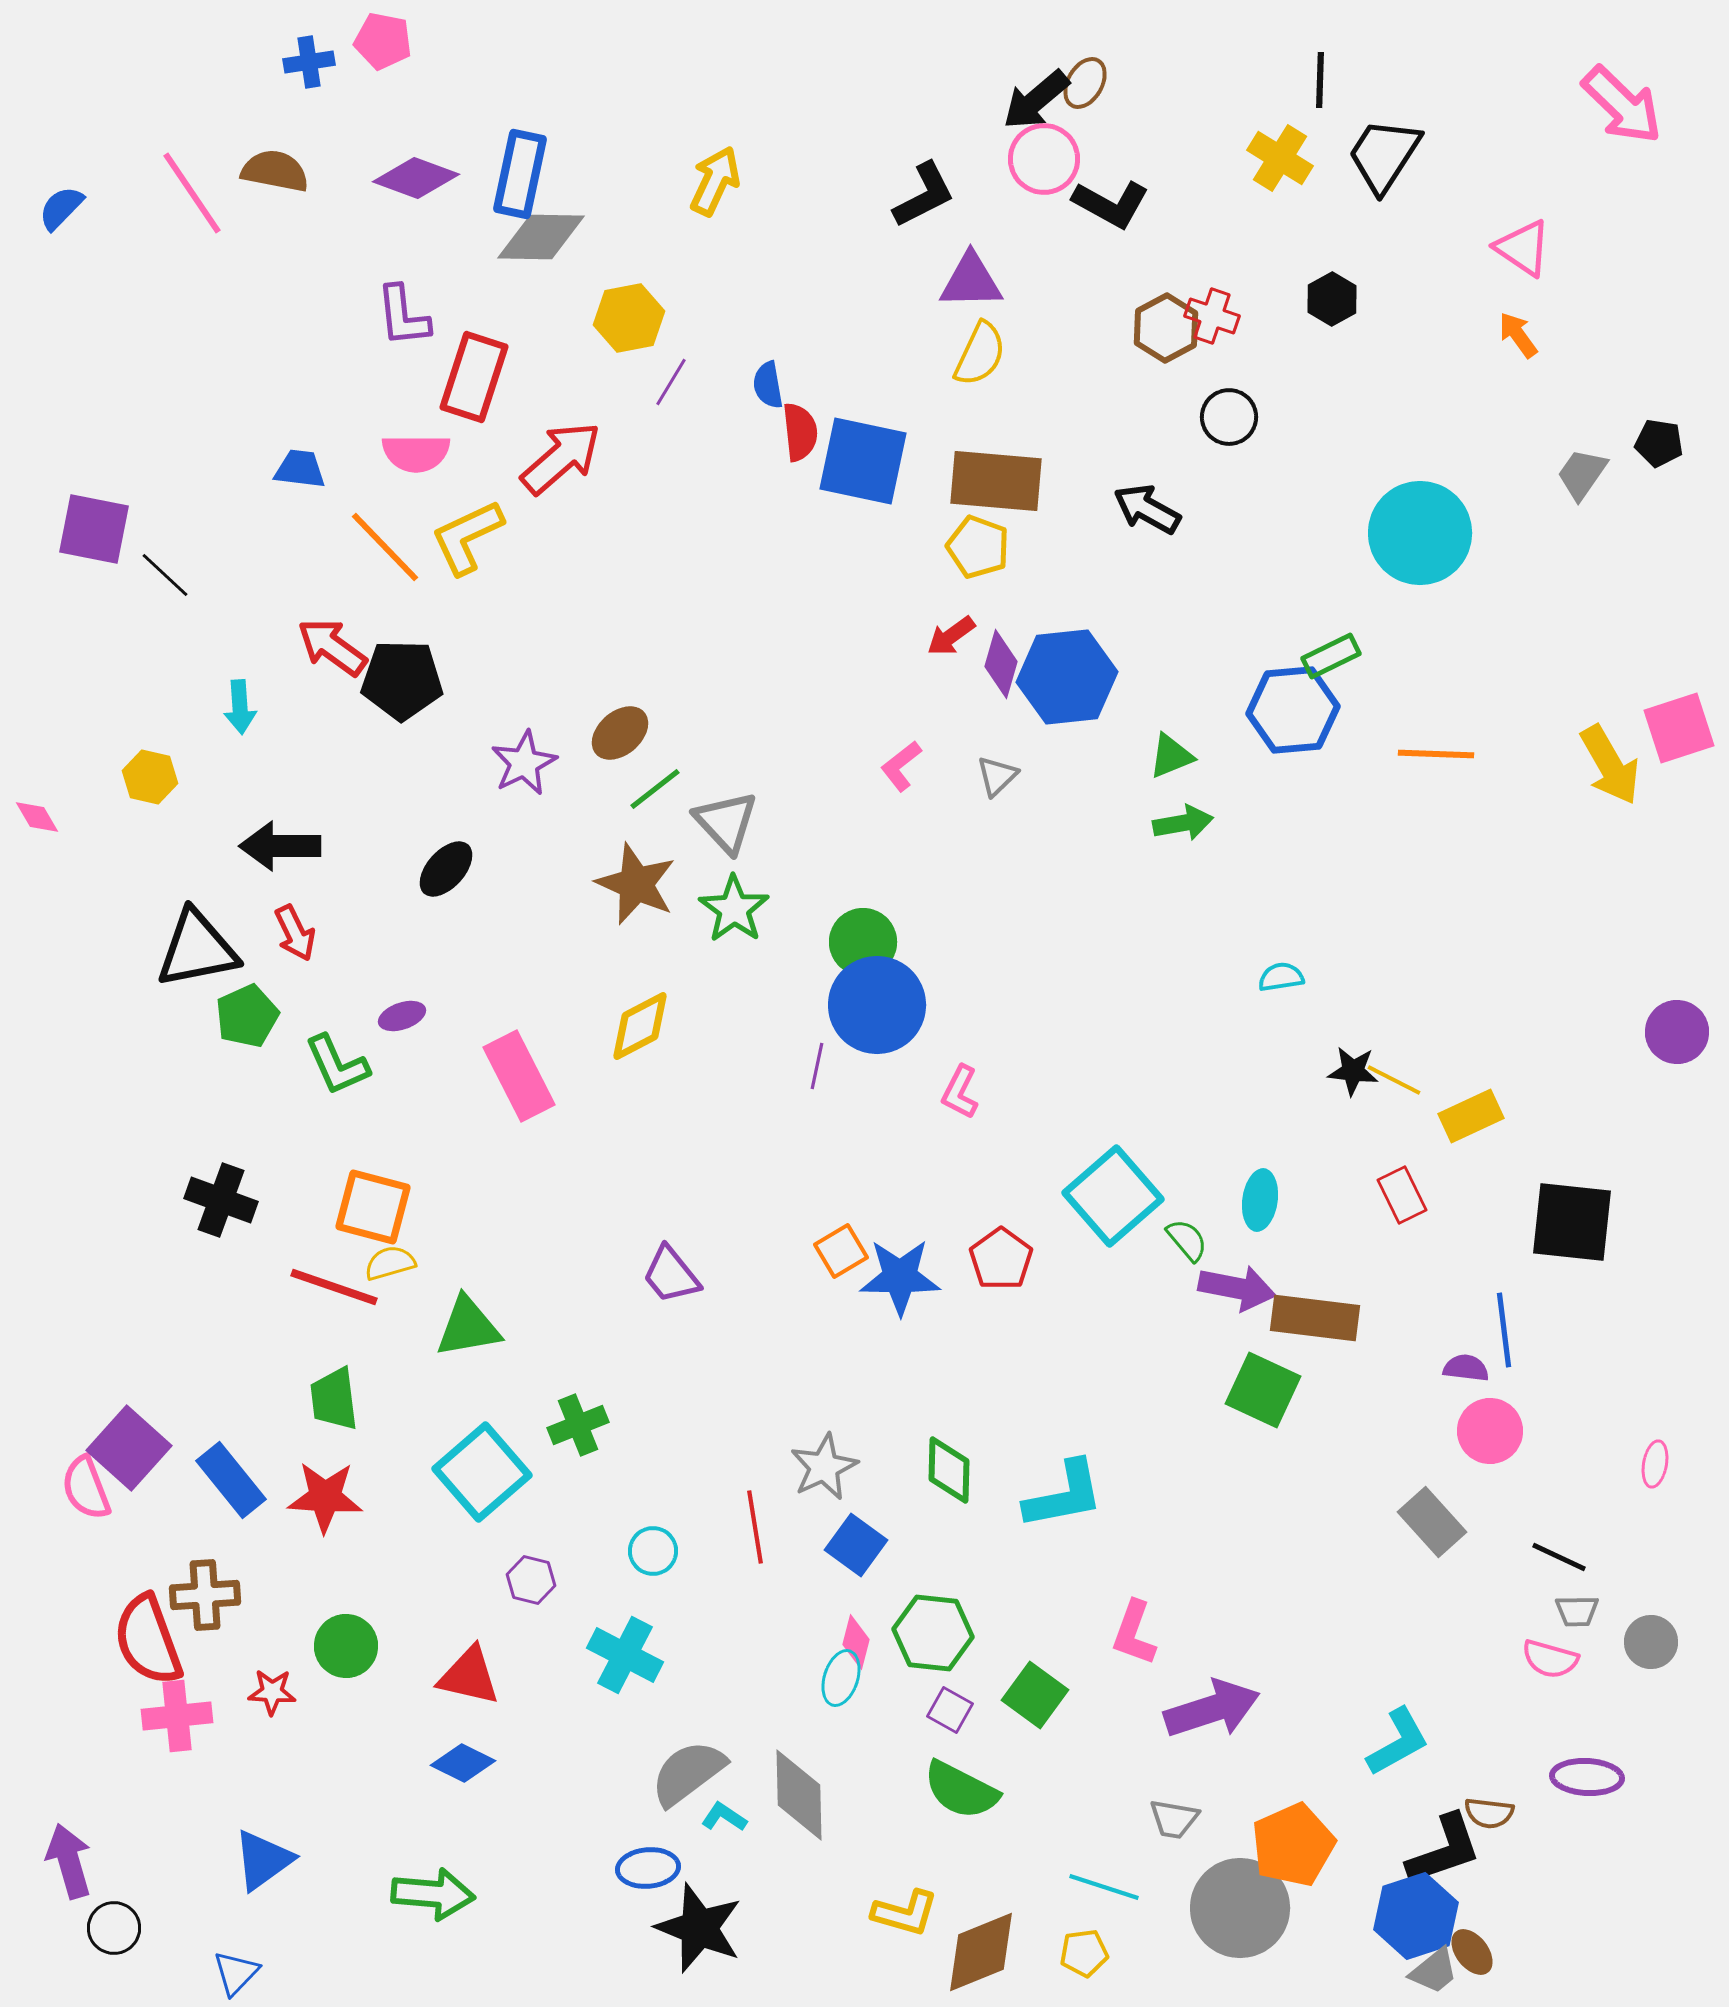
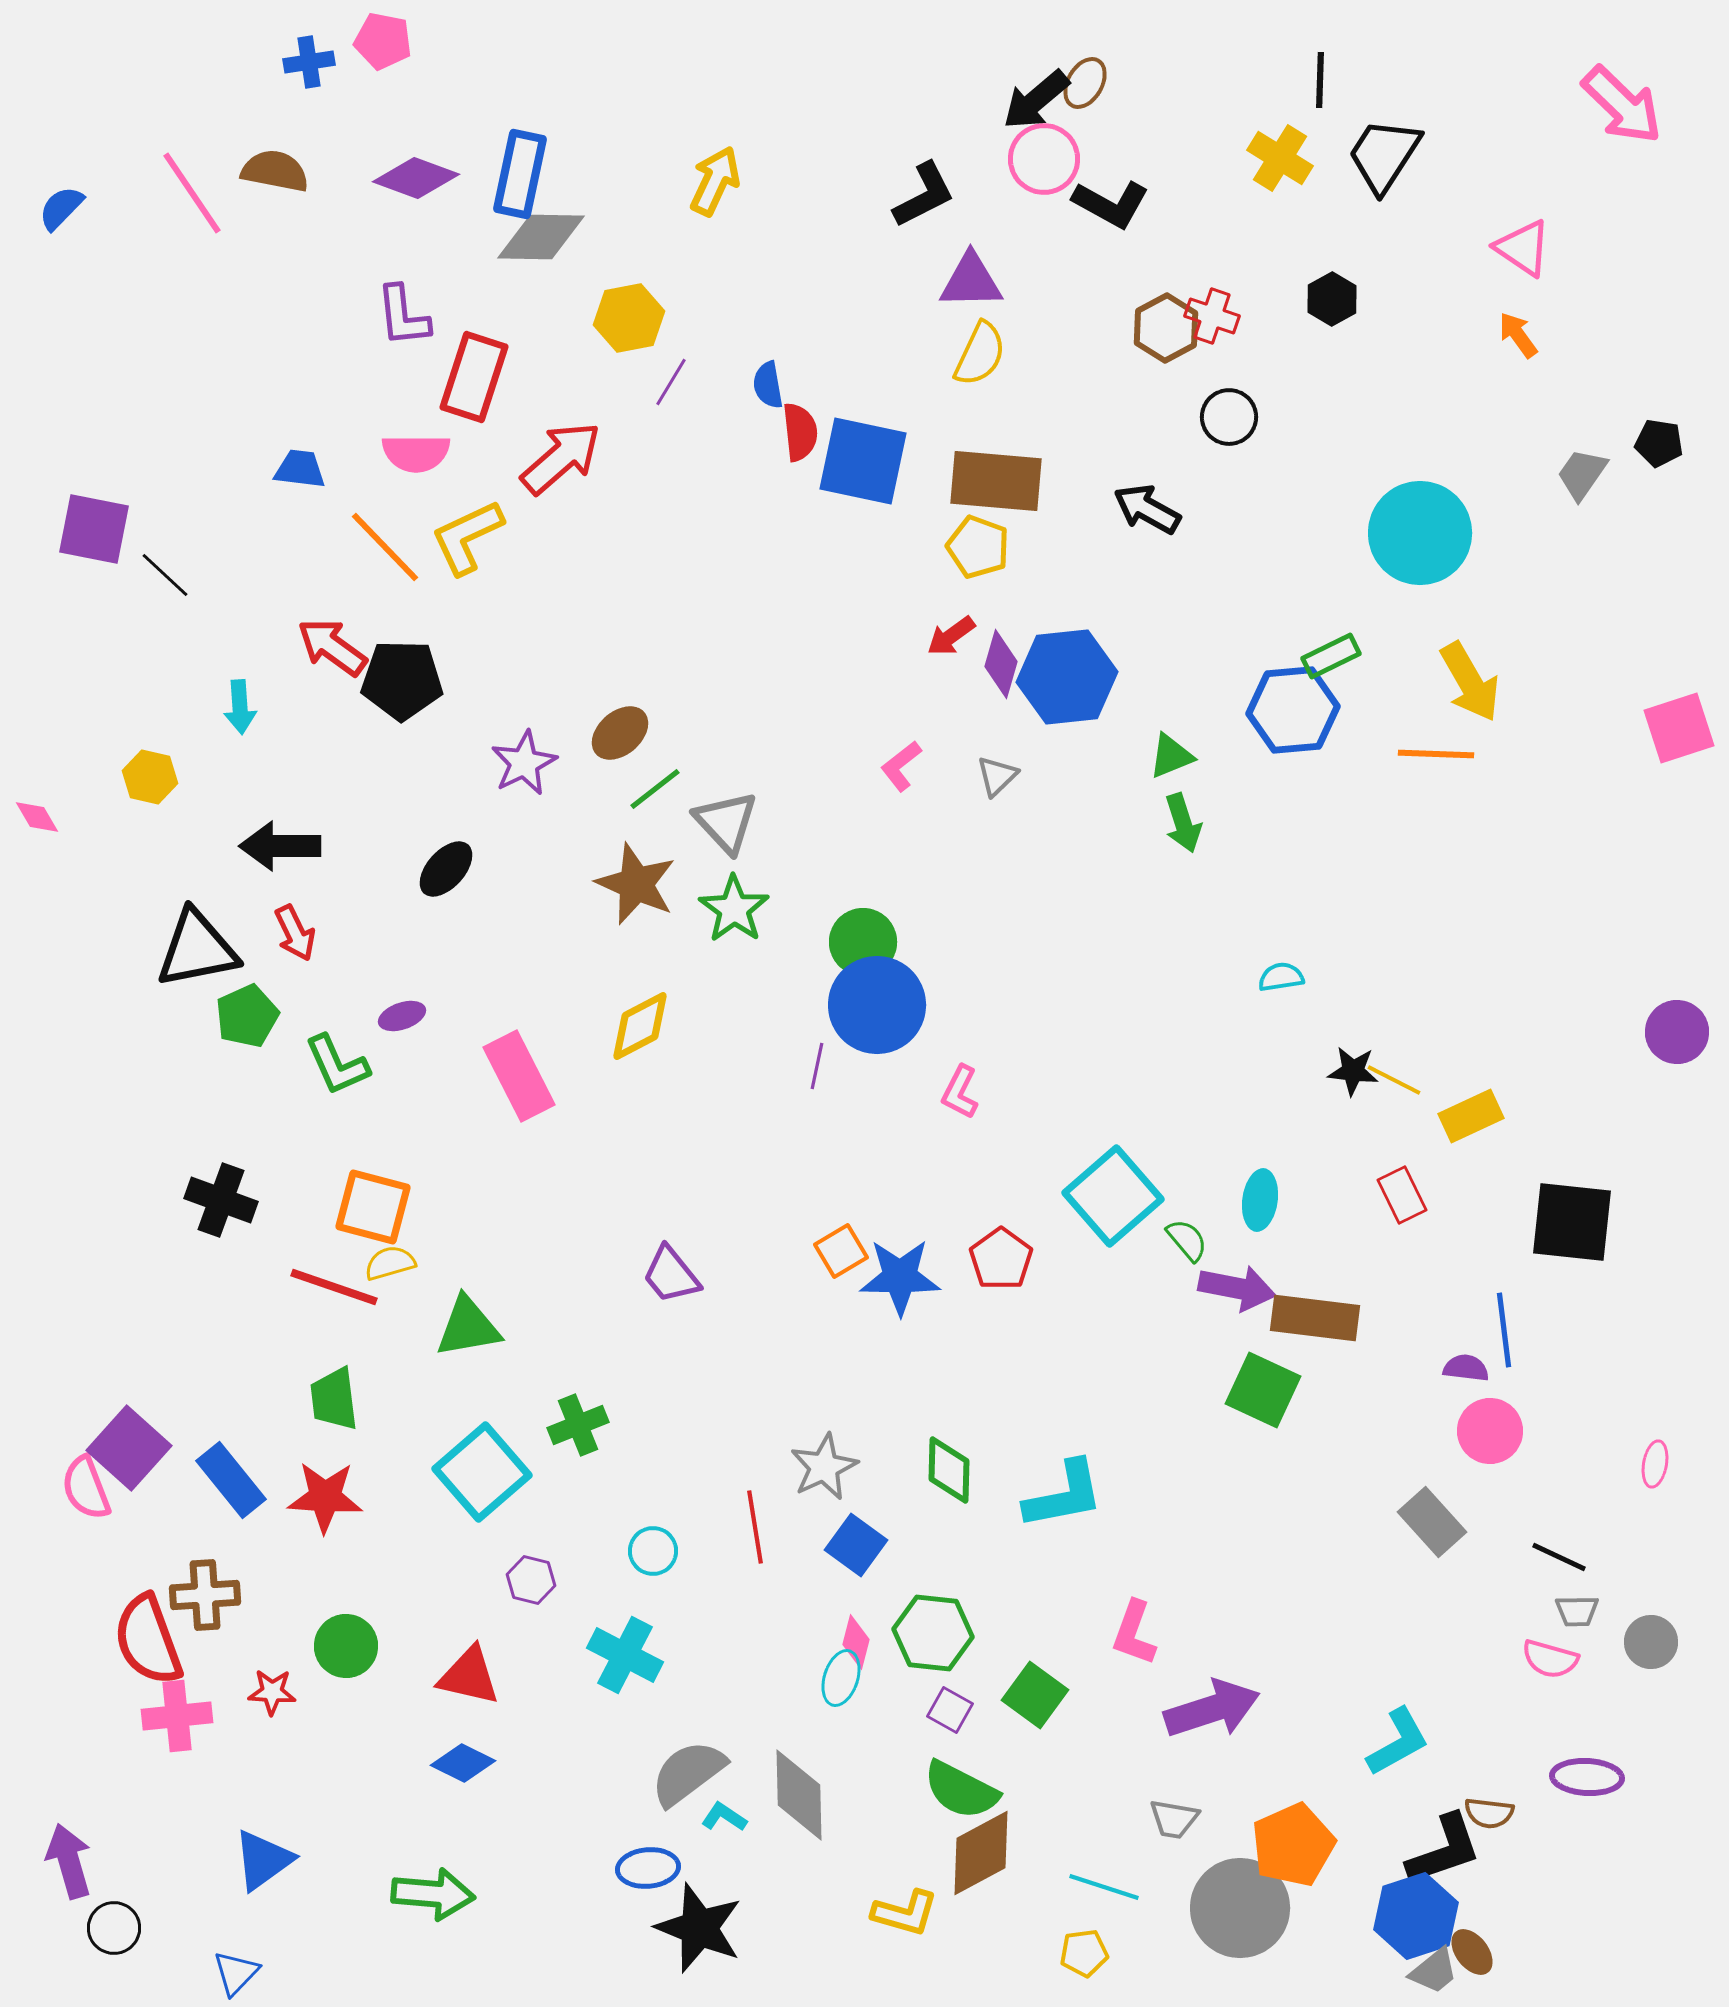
yellow arrow at (1610, 765): moved 140 px left, 83 px up
green arrow at (1183, 823): rotated 82 degrees clockwise
brown diamond at (981, 1952): moved 99 px up; rotated 6 degrees counterclockwise
